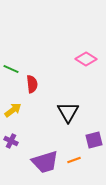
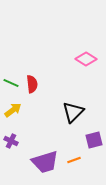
green line: moved 14 px down
black triangle: moved 5 px right; rotated 15 degrees clockwise
